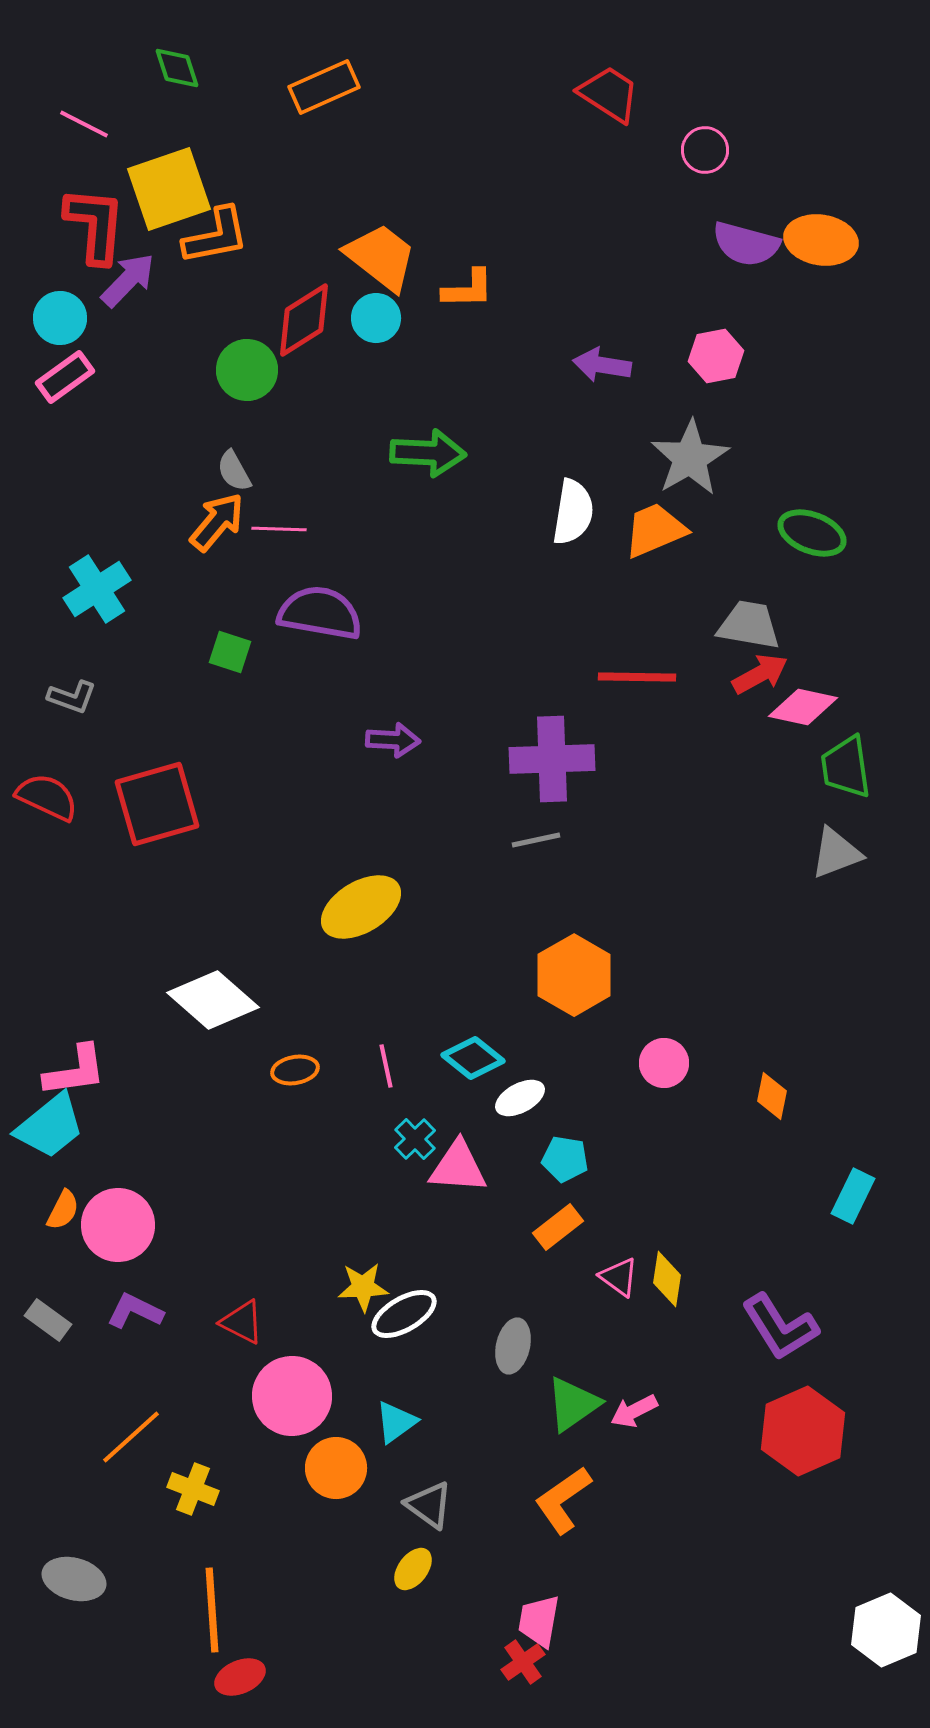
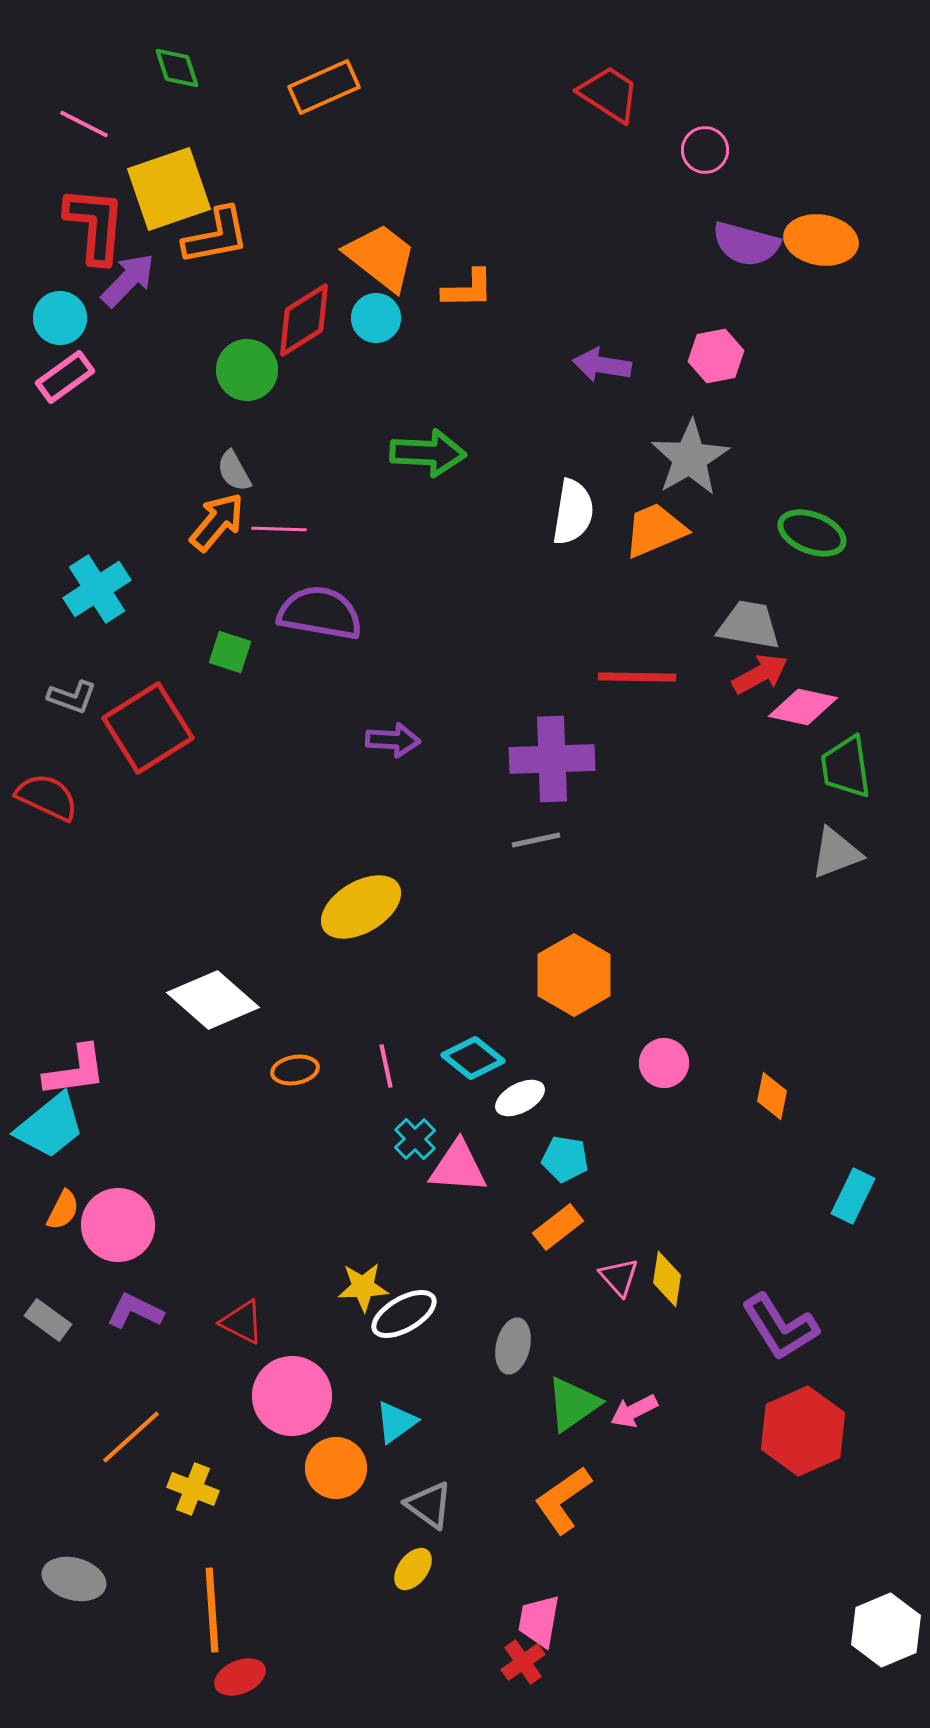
red square at (157, 804): moved 9 px left, 76 px up; rotated 16 degrees counterclockwise
pink triangle at (619, 1277): rotated 12 degrees clockwise
